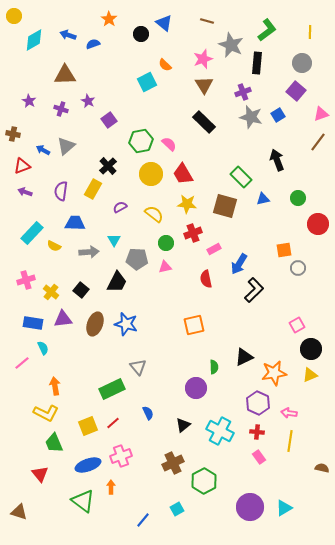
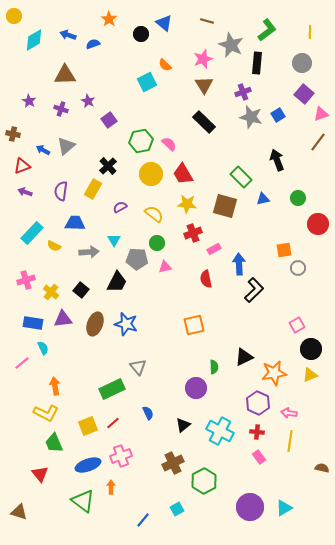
purple square at (296, 91): moved 8 px right, 3 px down
green circle at (166, 243): moved 9 px left
blue arrow at (239, 264): rotated 145 degrees clockwise
